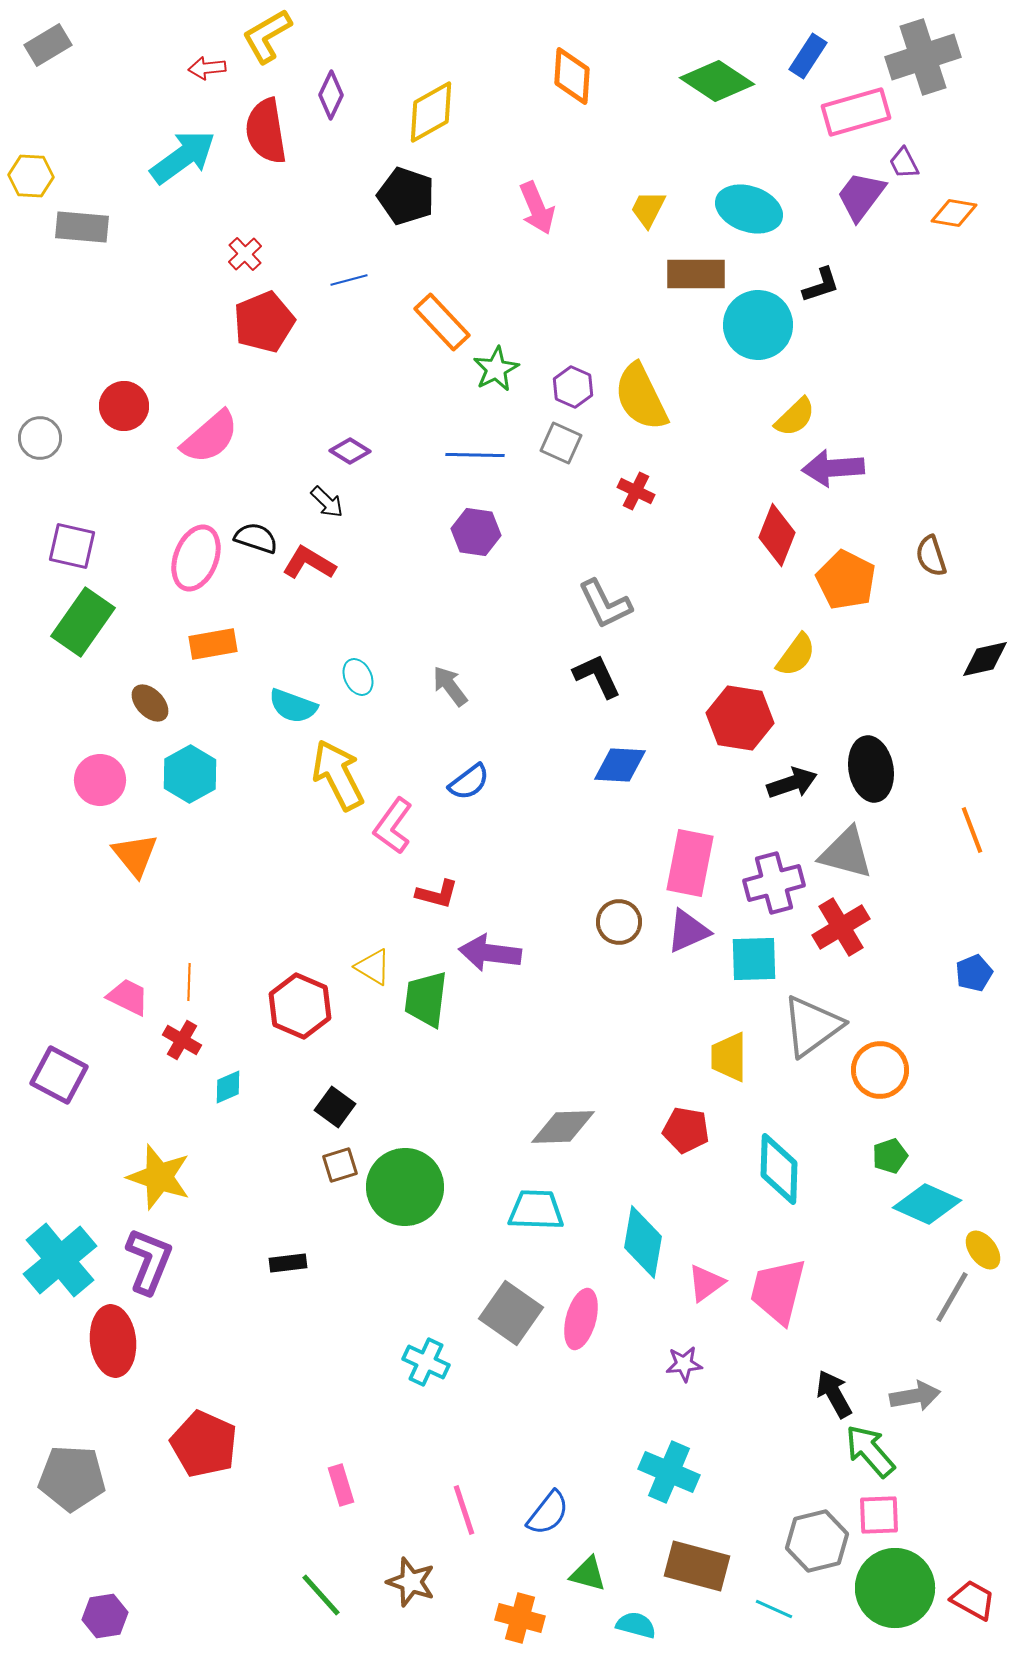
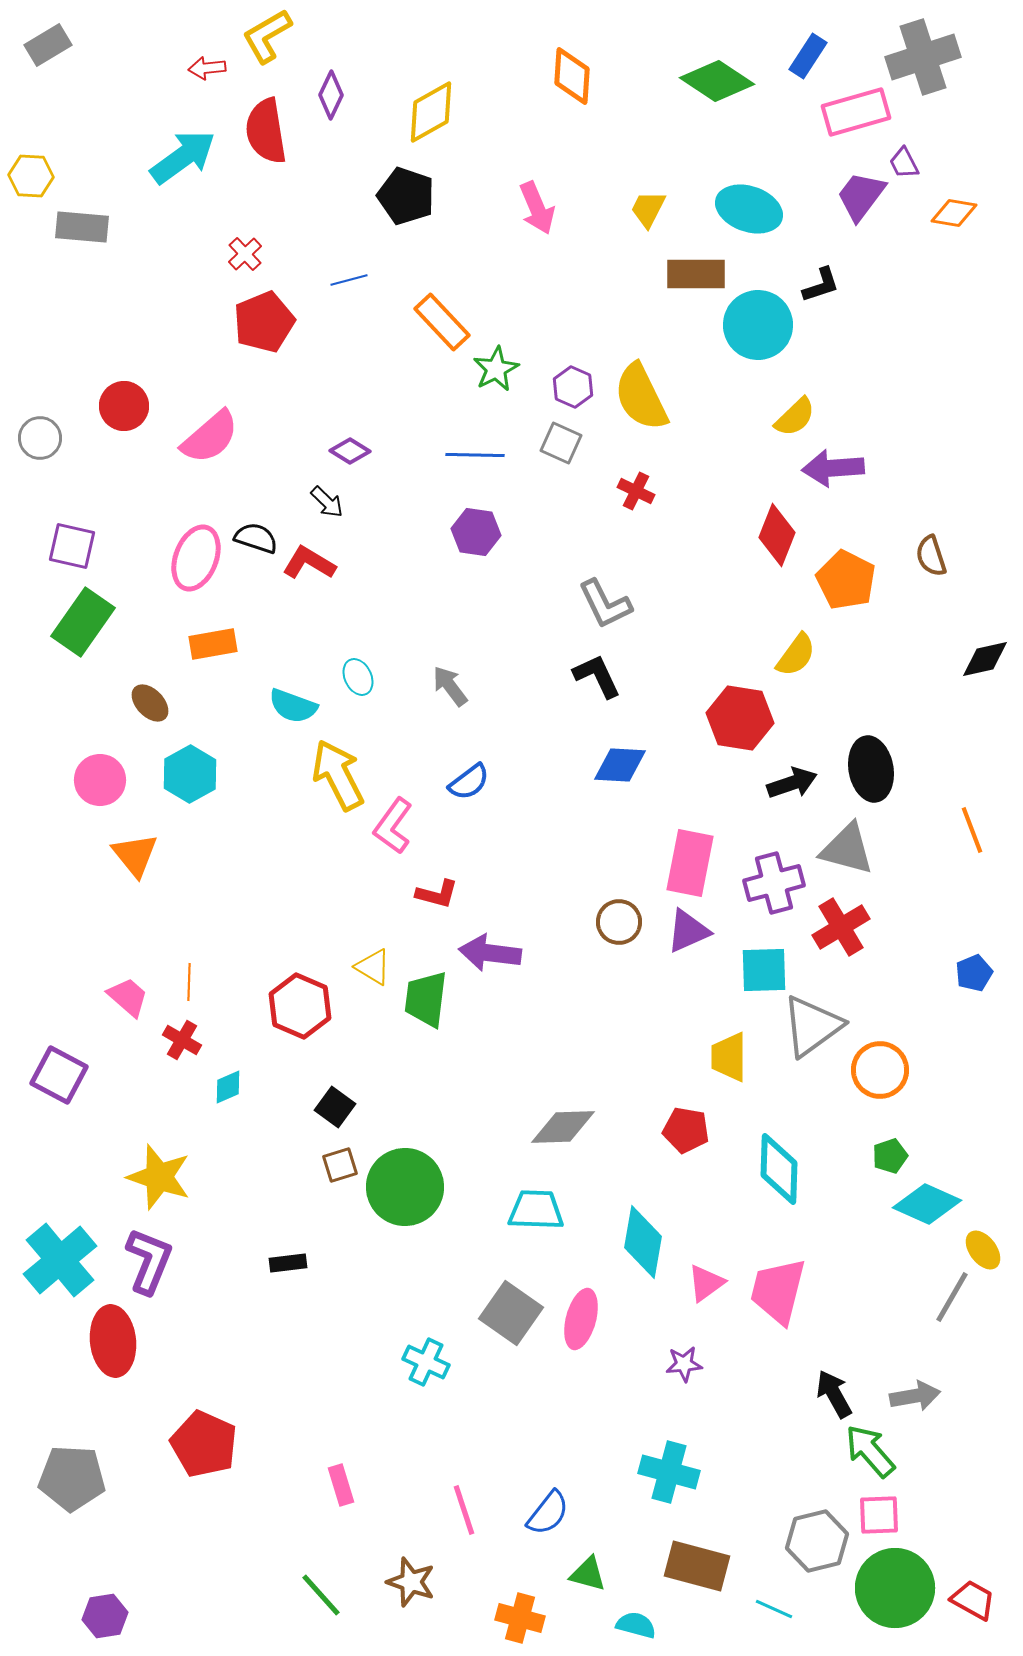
gray triangle at (846, 853): moved 1 px right, 4 px up
cyan square at (754, 959): moved 10 px right, 11 px down
pink trapezoid at (128, 997): rotated 15 degrees clockwise
cyan cross at (669, 1472): rotated 8 degrees counterclockwise
